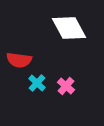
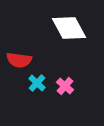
pink cross: moved 1 px left
